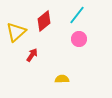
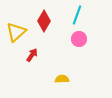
cyan line: rotated 18 degrees counterclockwise
red diamond: rotated 20 degrees counterclockwise
